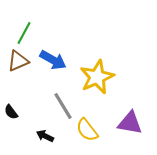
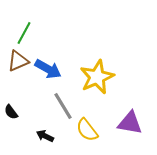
blue arrow: moved 5 px left, 9 px down
